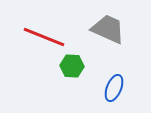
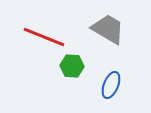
gray trapezoid: rotated 6 degrees clockwise
blue ellipse: moved 3 px left, 3 px up
